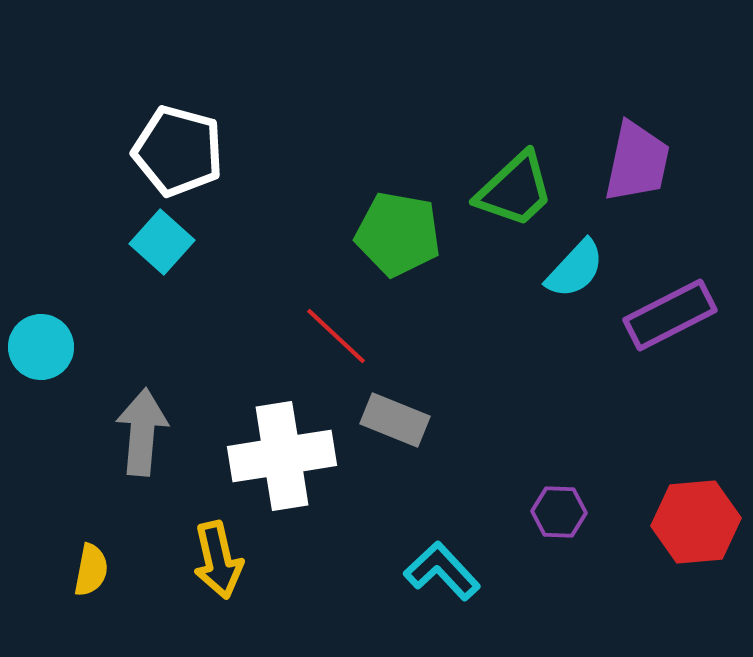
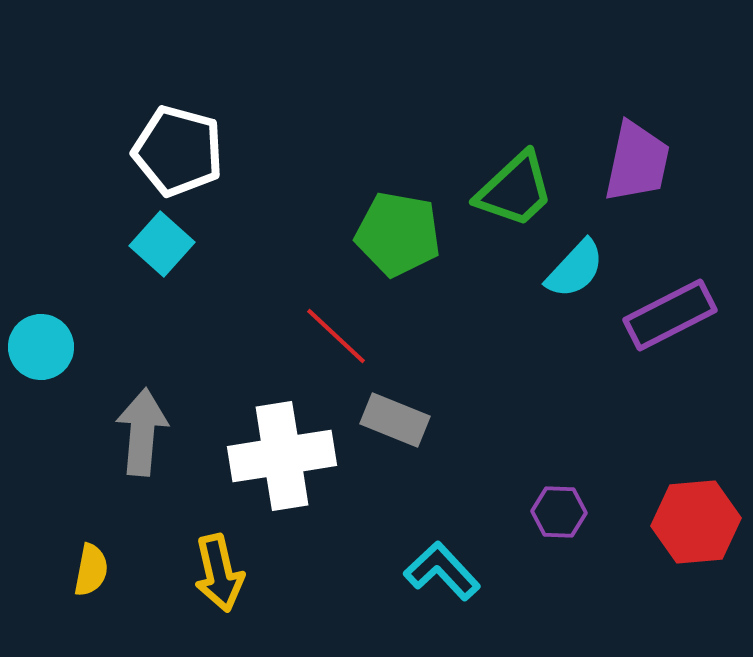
cyan square: moved 2 px down
yellow arrow: moved 1 px right, 13 px down
